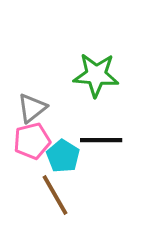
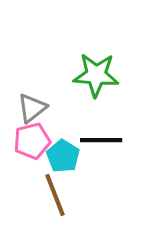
brown line: rotated 9 degrees clockwise
